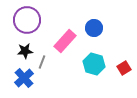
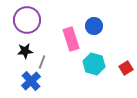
blue circle: moved 2 px up
pink rectangle: moved 6 px right, 2 px up; rotated 60 degrees counterclockwise
red square: moved 2 px right
blue cross: moved 7 px right, 3 px down
